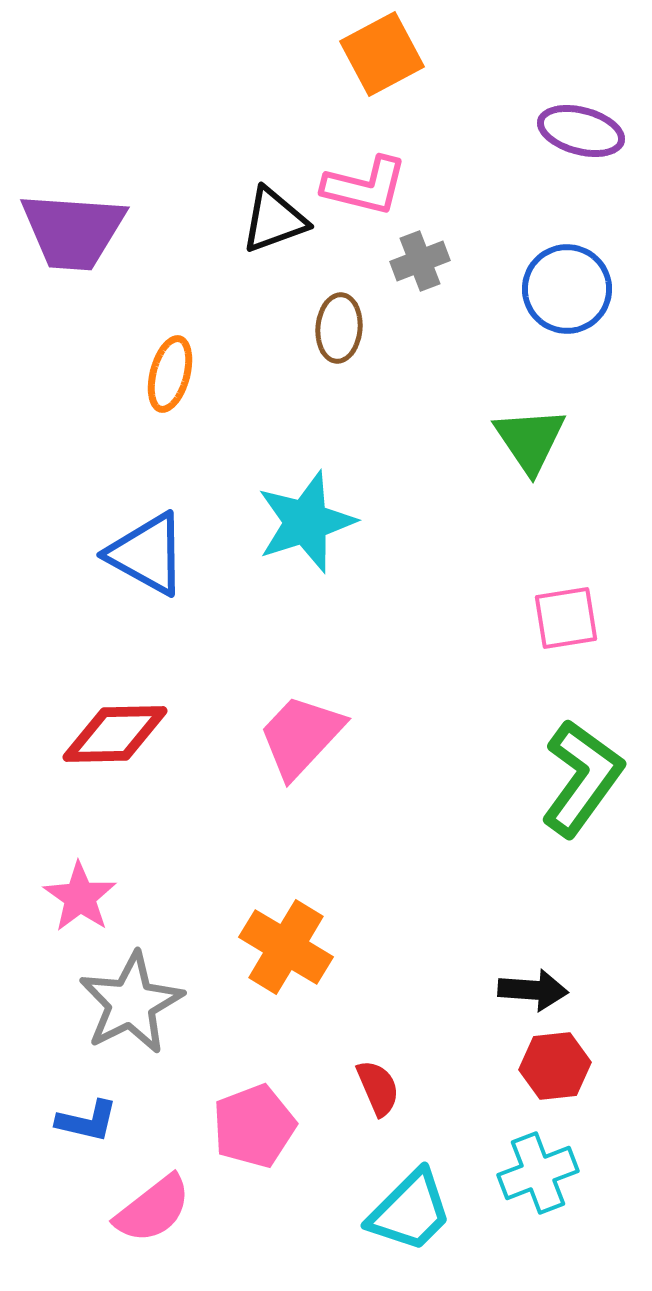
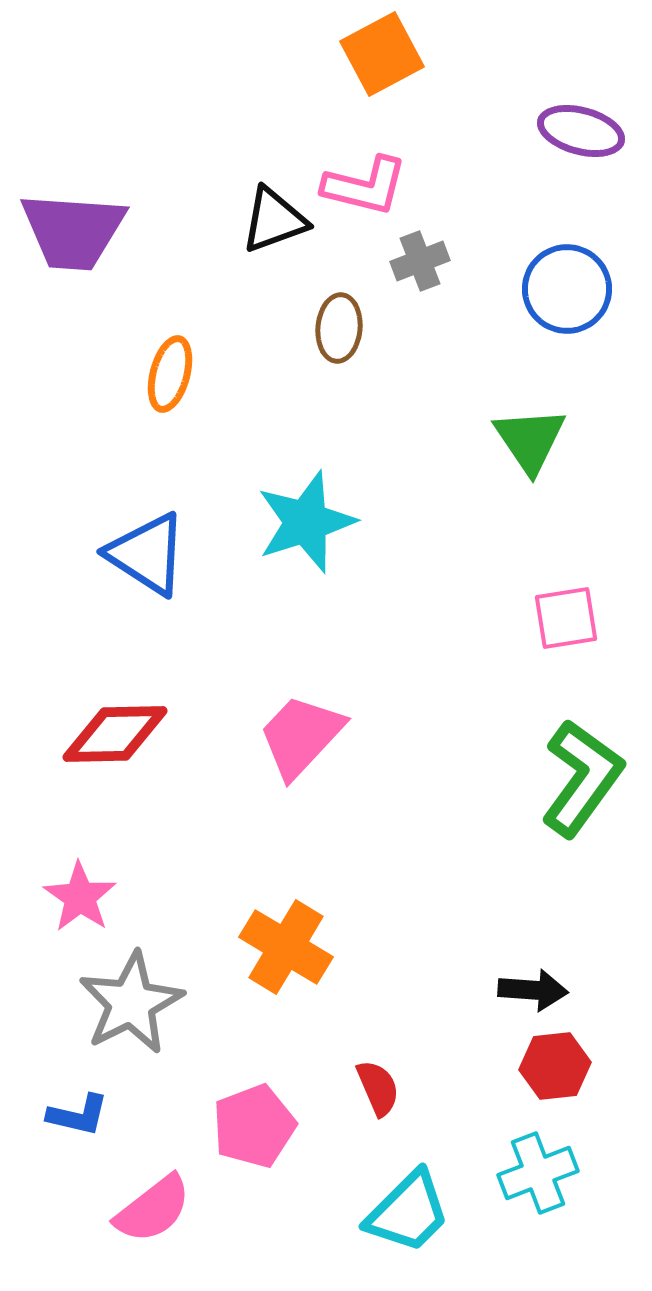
blue triangle: rotated 4 degrees clockwise
blue L-shape: moved 9 px left, 6 px up
cyan trapezoid: moved 2 px left, 1 px down
